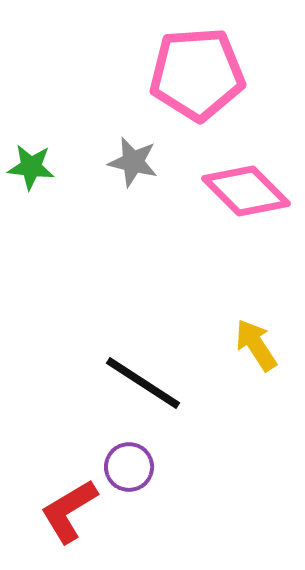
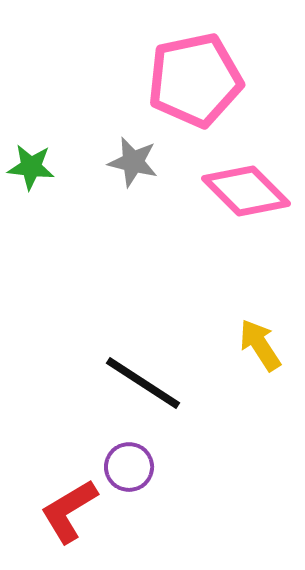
pink pentagon: moved 2 px left, 6 px down; rotated 8 degrees counterclockwise
yellow arrow: moved 4 px right
